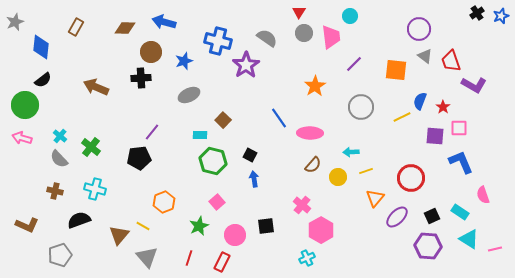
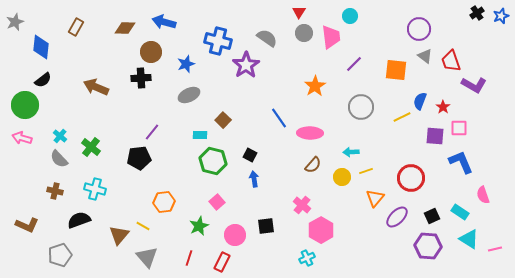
blue star at (184, 61): moved 2 px right, 3 px down
yellow circle at (338, 177): moved 4 px right
orange hexagon at (164, 202): rotated 15 degrees clockwise
